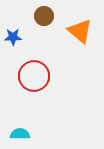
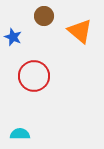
blue star: rotated 24 degrees clockwise
